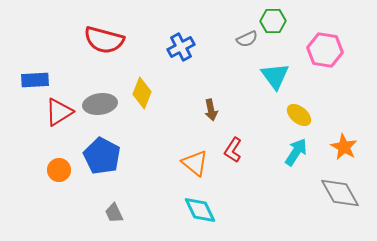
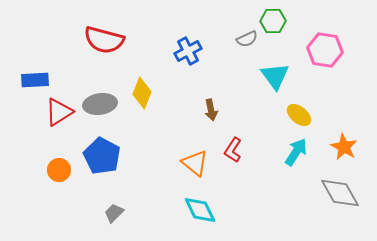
blue cross: moved 7 px right, 4 px down
gray trapezoid: rotated 70 degrees clockwise
